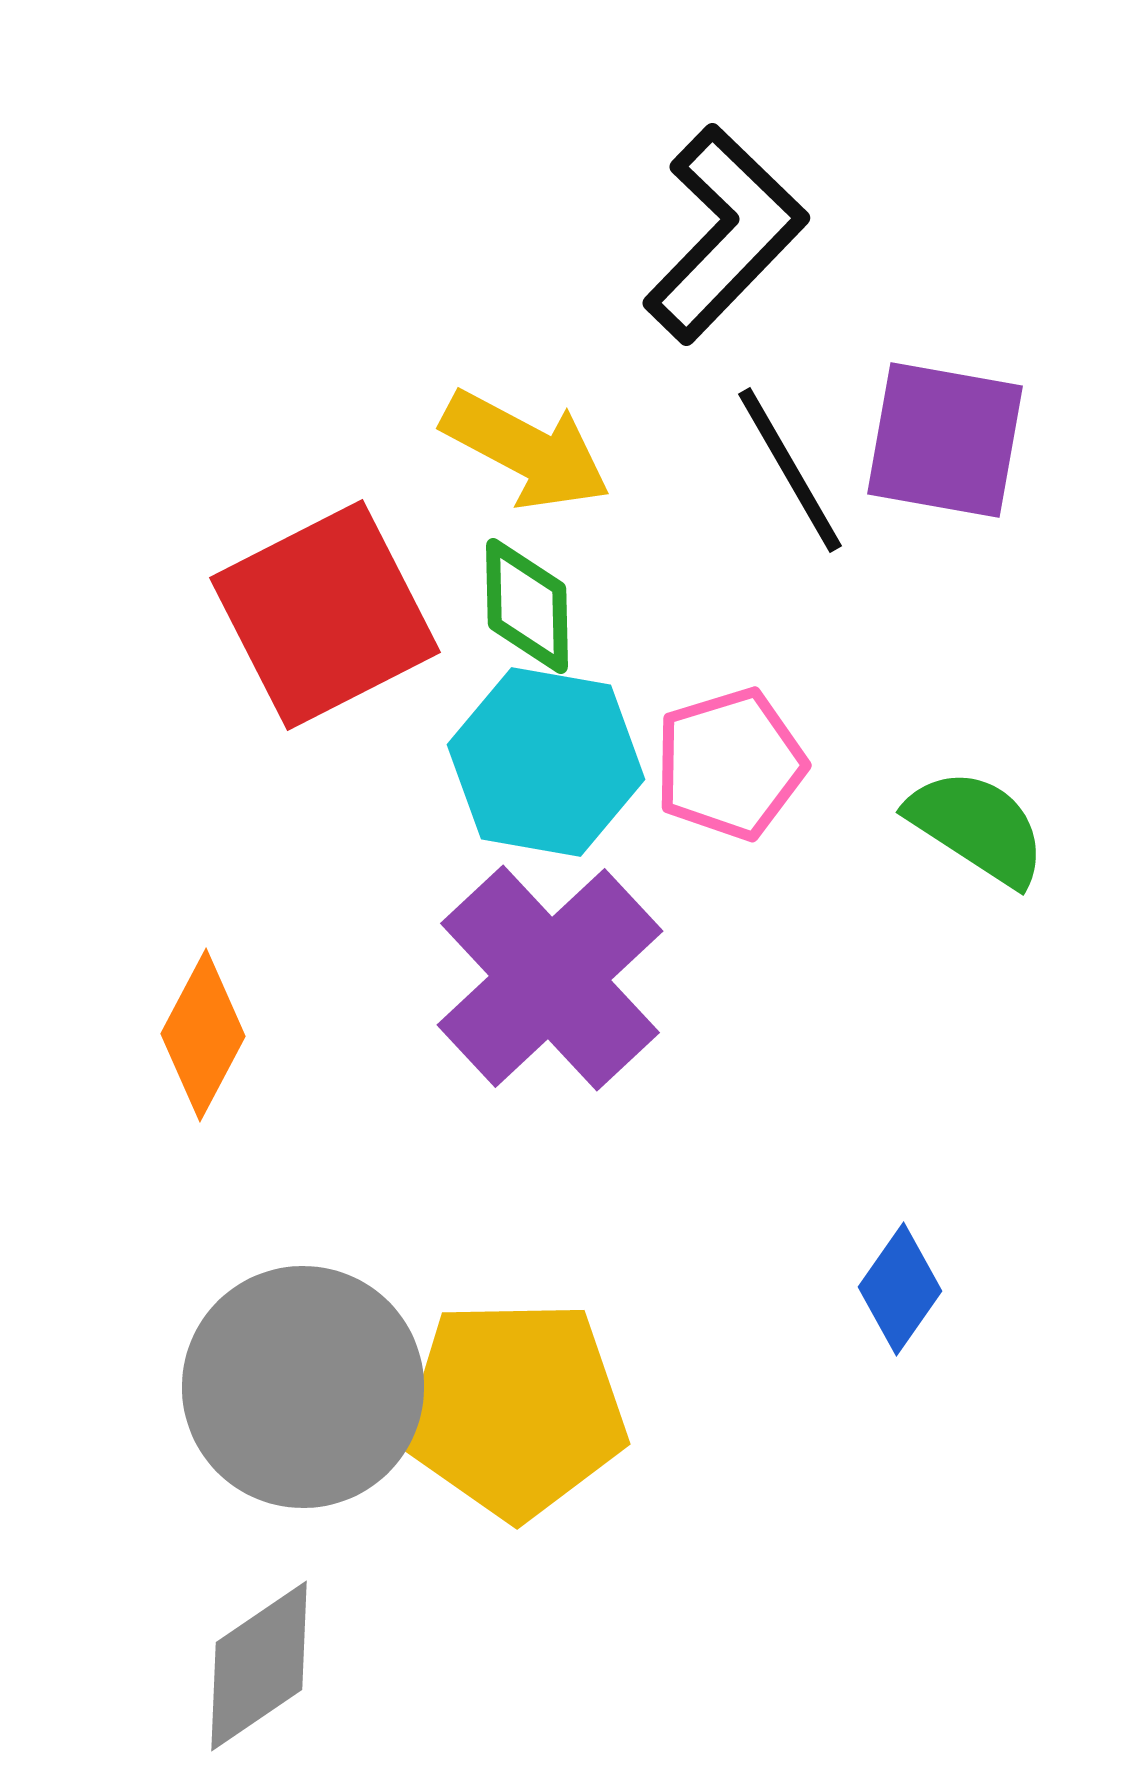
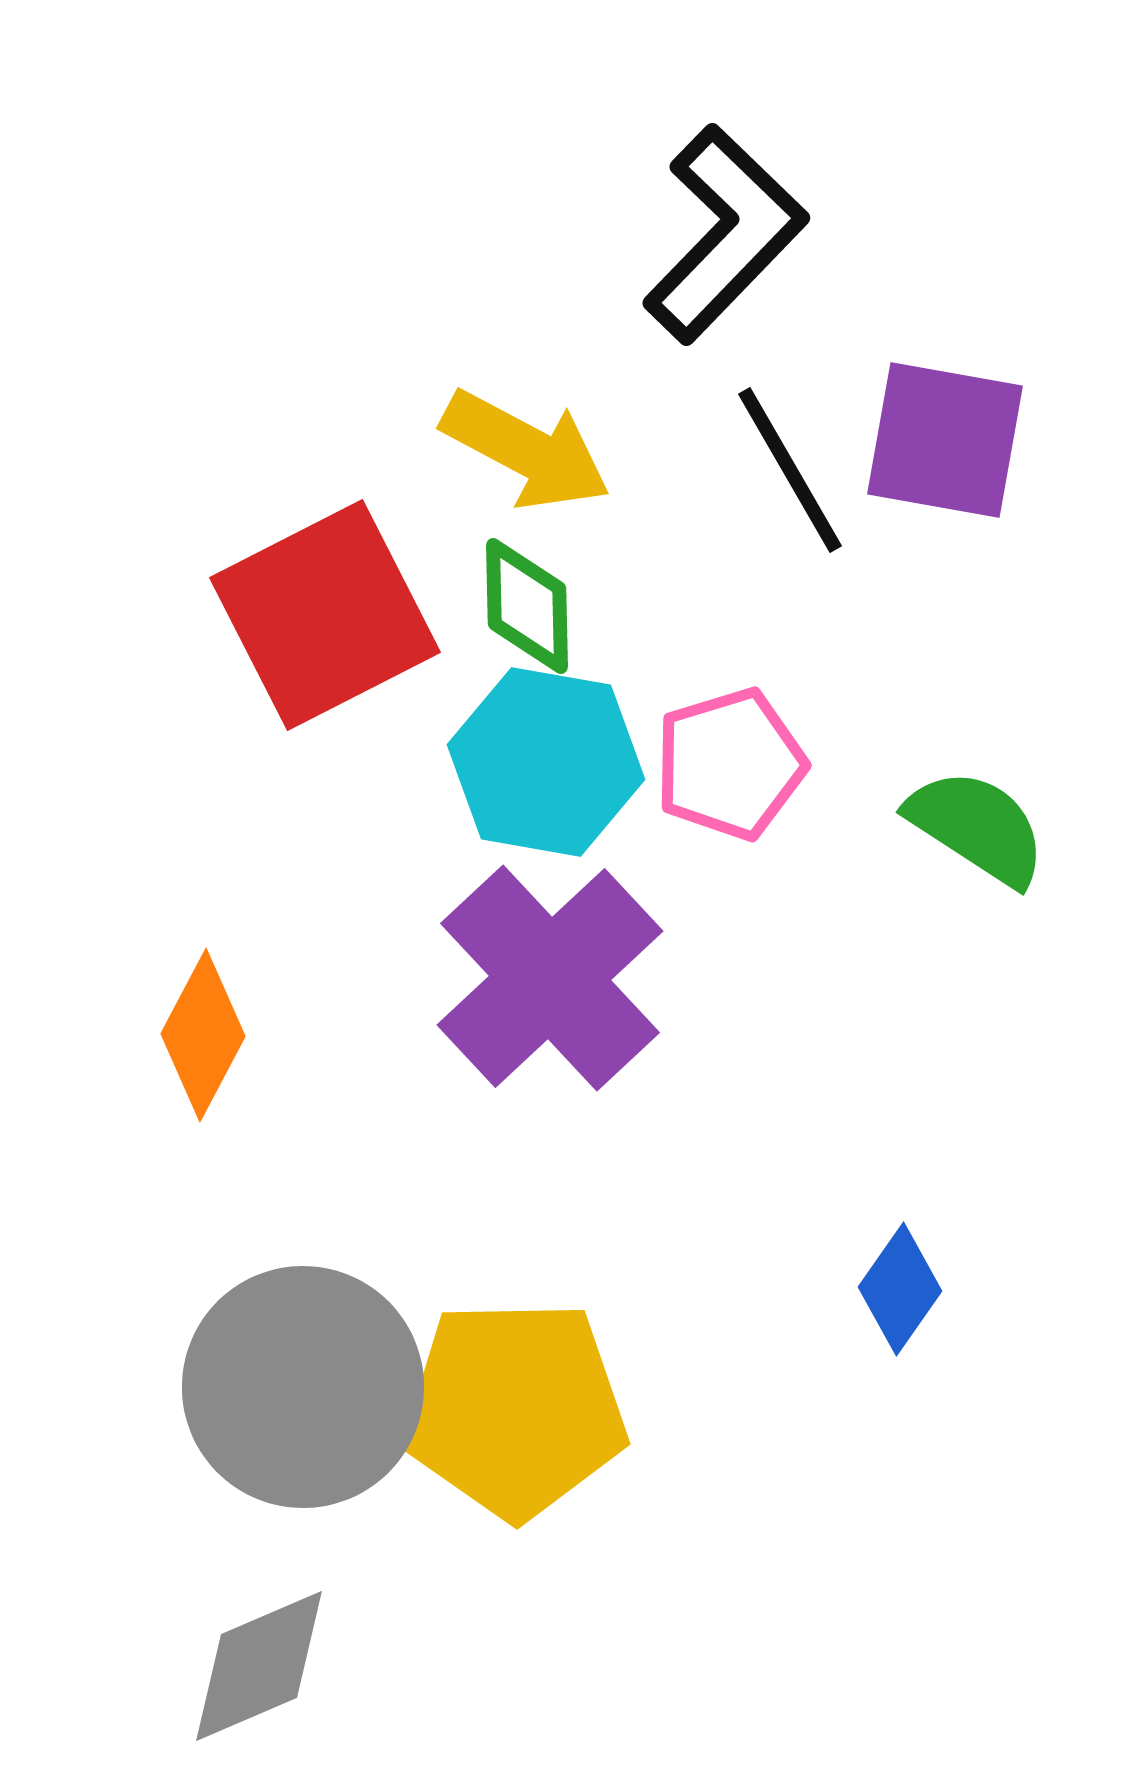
gray diamond: rotated 11 degrees clockwise
